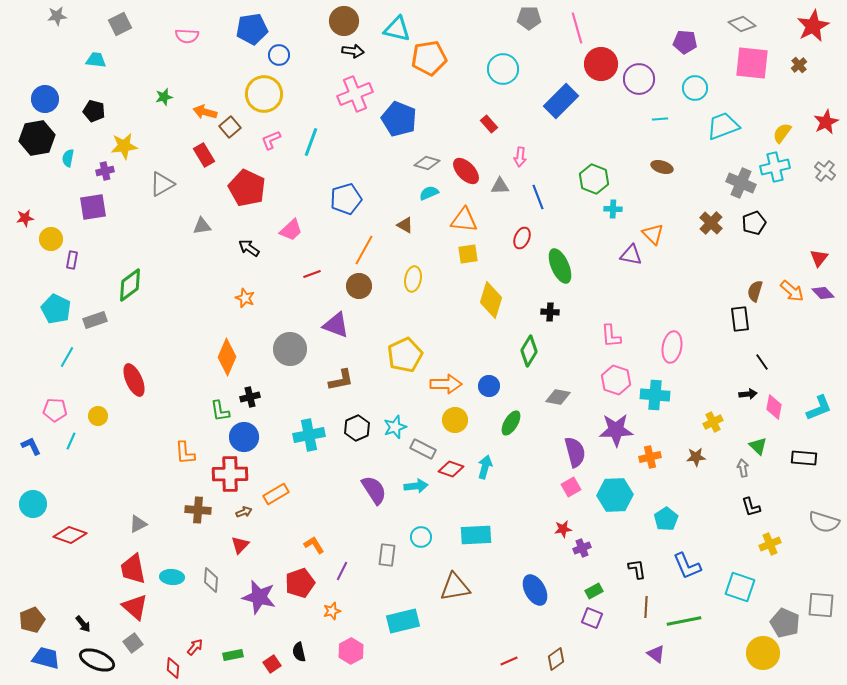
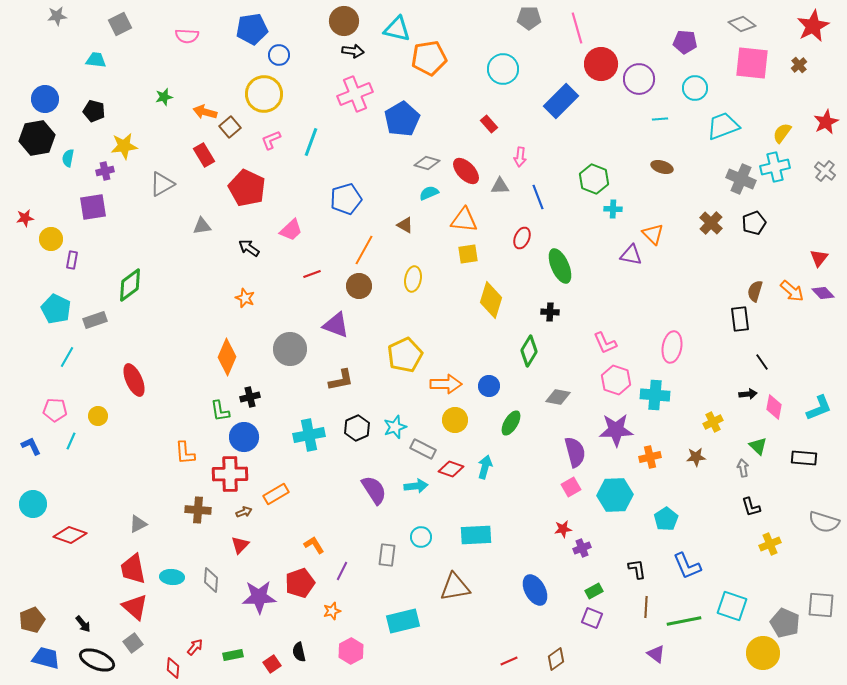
blue pentagon at (399, 119): moved 3 px right; rotated 20 degrees clockwise
gray cross at (741, 183): moved 4 px up
pink L-shape at (611, 336): moved 6 px left, 7 px down; rotated 20 degrees counterclockwise
cyan square at (740, 587): moved 8 px left, 19 px down
purple star at (259, 597): rotated 16 degrees counterclockwise
